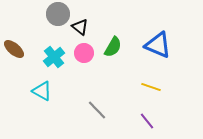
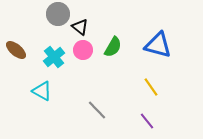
blue triangle: rotated 8 degrees counterclockwise
brown ellipse: moved 2 px right, 1 px down
pink circle: moved 1 px left, 3 px up
yellow line: rotated 36 degrees clockwise
